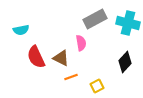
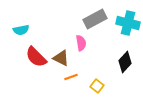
red semicircle: rotated 20 degrees counterclockwise
yellow square: rotated 24 degrees counterclockwise
